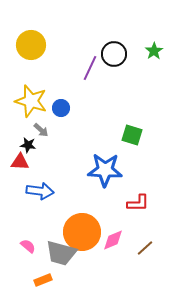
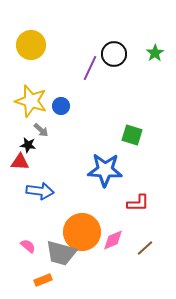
green star: moved 1 px right, 2 px down
blue circle: moved 2 px up
